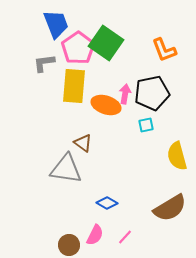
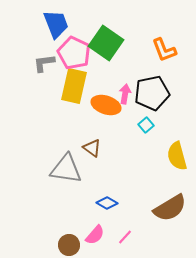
pink pentagon: moved 4 px left, 5 px down; rotated 12 degrees counterclockwise
yellow rectangle: rotated 8 degrees clockwise
cyan square: rotated 28 degrees counterclockwise
brown triangle: moved 9 px right, 5 px down
pink semicircle: rotated 15 degrees clockwise
